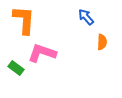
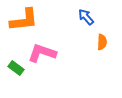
orange L-shape: rotated 80 degrees clockwise
